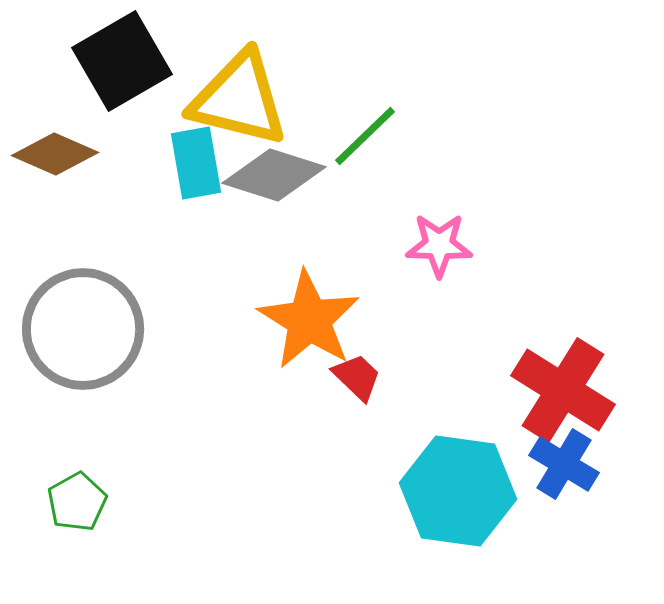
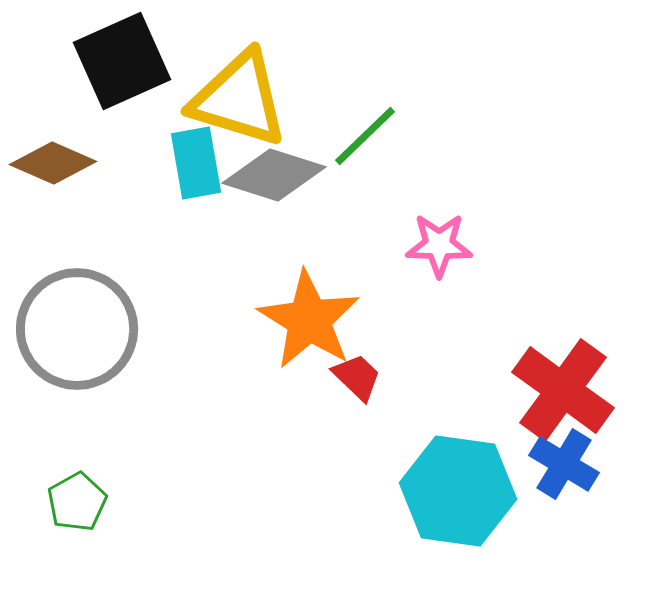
black square: rotated 6 degrees clockwise
yellow triangle: rotated 3 degrees clockwise
brown diamond: moved 2 px left, 9 px down
gray circle: moved 6 px left
red cross: rotated 4 degrees clockwise
